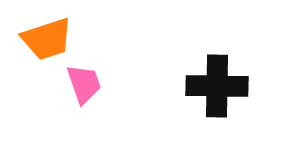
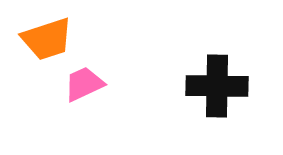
pink trapezoid: rotated 96 degrees counterclockwise
